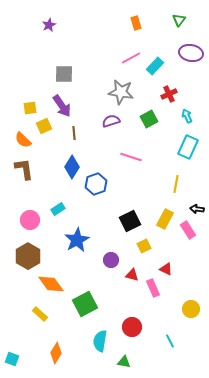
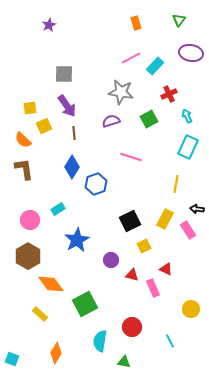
purple arrow at (62, 106): moved 5 px right
